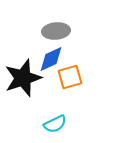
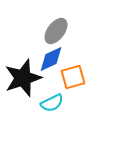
gray ellipse: rotated 48 degrees counterclockwise
orange square: moved 3 px right
cyan semicircle: moved 3 px left, 21 px up
